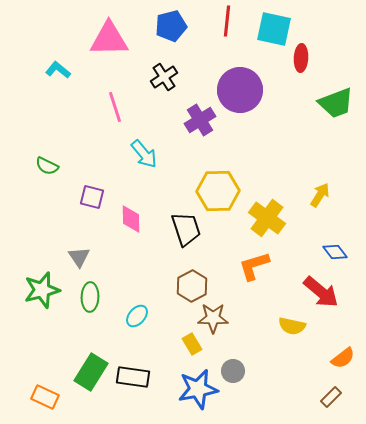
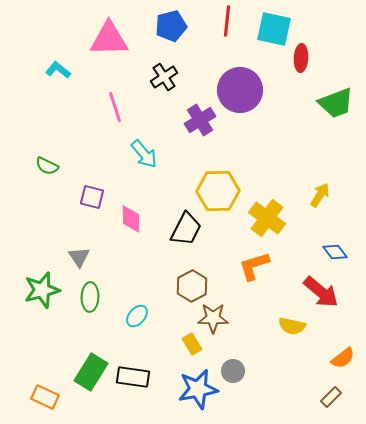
black trapezoid: rotated 45 degrees clockwise
